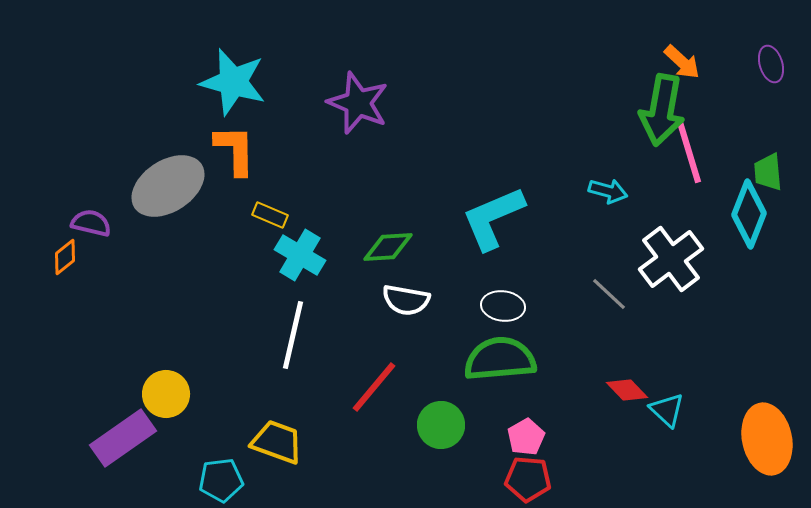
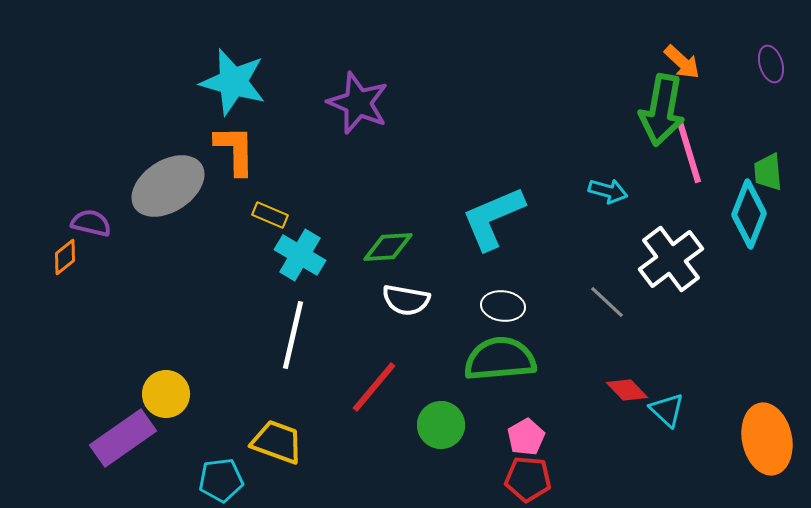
gray line: moved 2 px left, 8 px down
